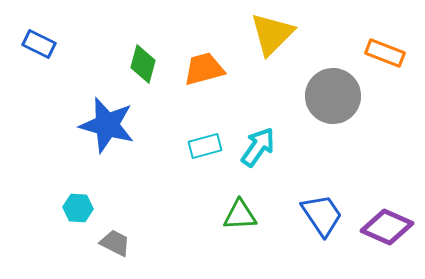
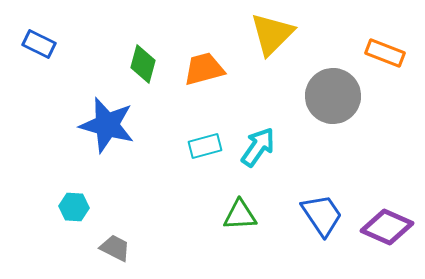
cyan hexagon: moved 4 px left, 1 px up
gray trapezoid: moved 5 px down
